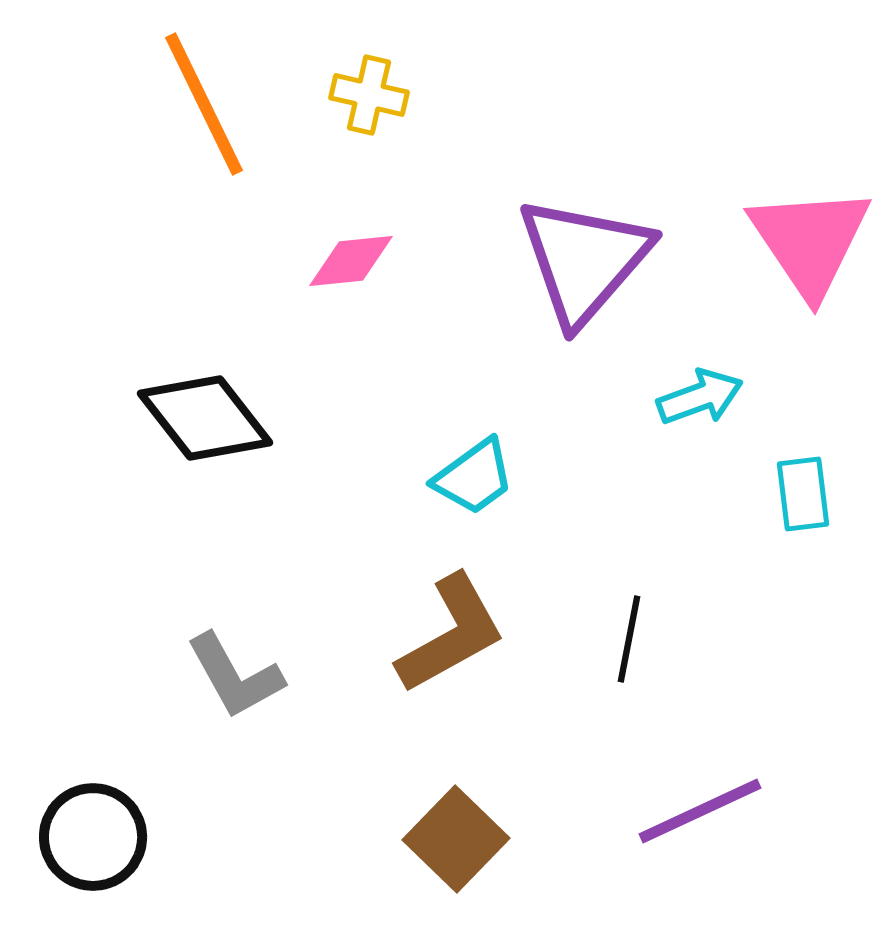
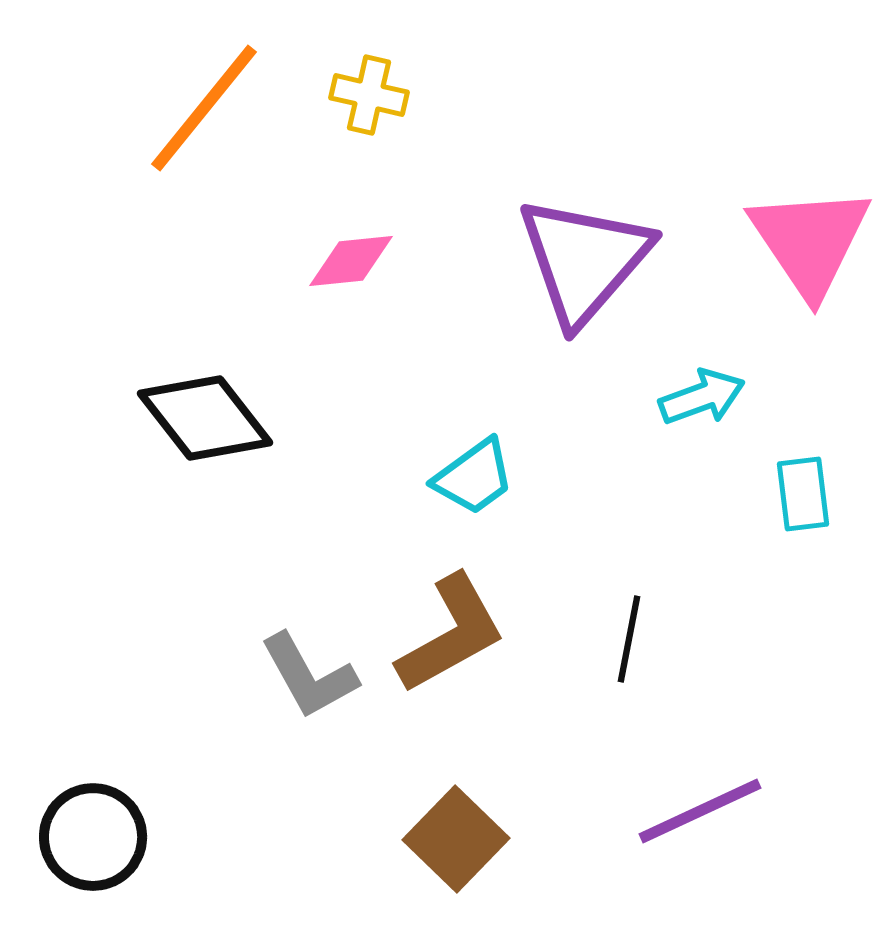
orange line: moved 4 px down; rotated 65 degrees clockwise
cyan arrow: moved 2 px right
gray L-shape: moved 74 px right
